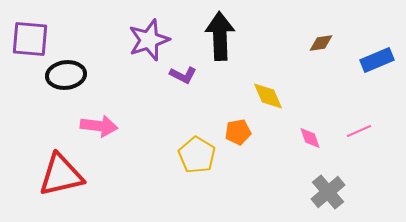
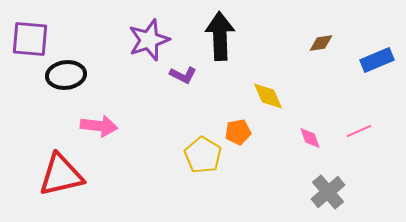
yellow pentagon: moved 6 px right
